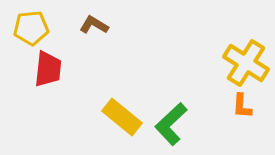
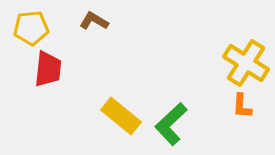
brown L-shape: moved 4 px up
yellow rectangle: moved 1 px left, 1 px up
